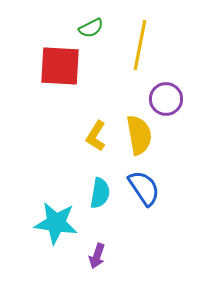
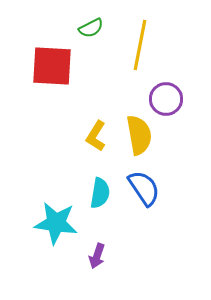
red square: moved 8 px left
